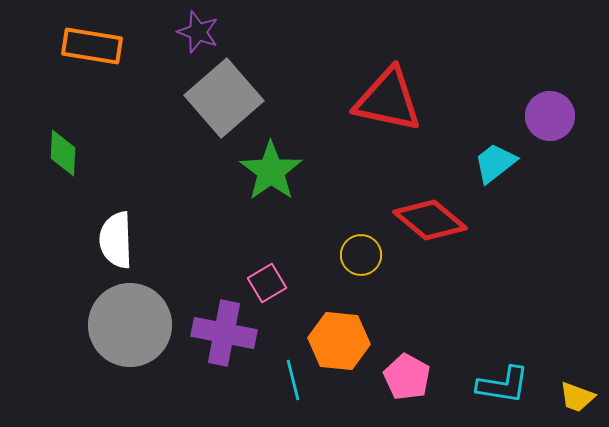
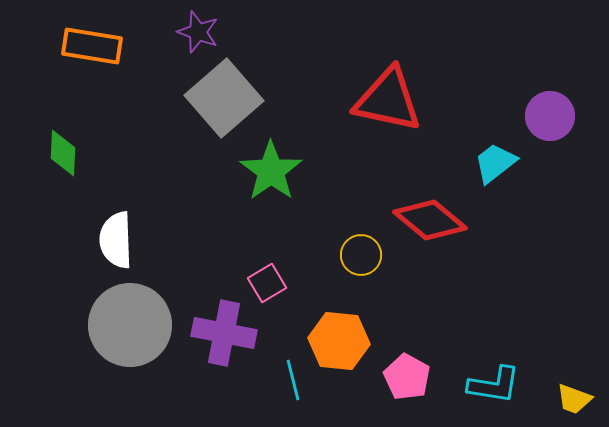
cyan L-shape: moved 9 px left
yellow trapezoid: moved 3 px left, 2 px down
